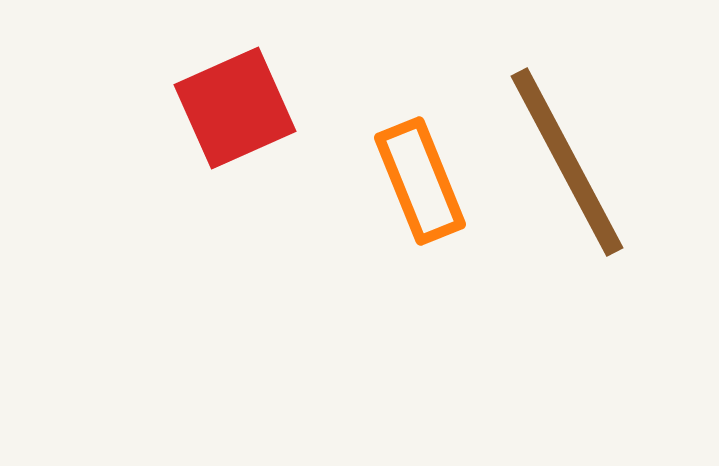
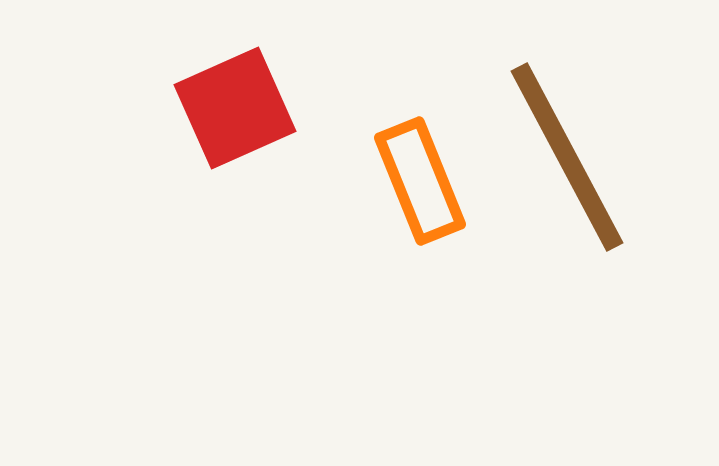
brown line: moved 5 px up
